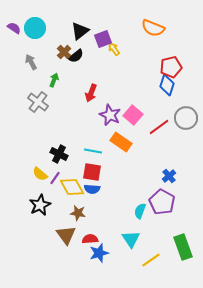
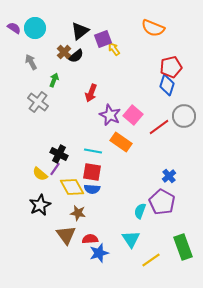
gray circle: moved 2 px left, 2 px up
purple line: moved 9 px up
